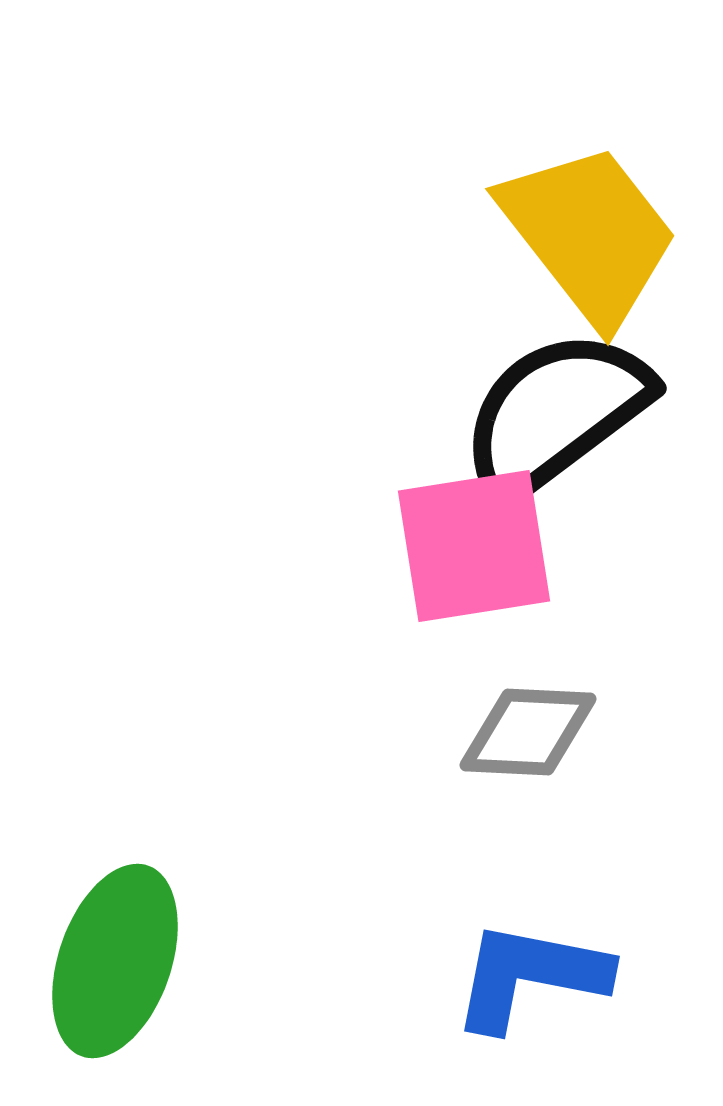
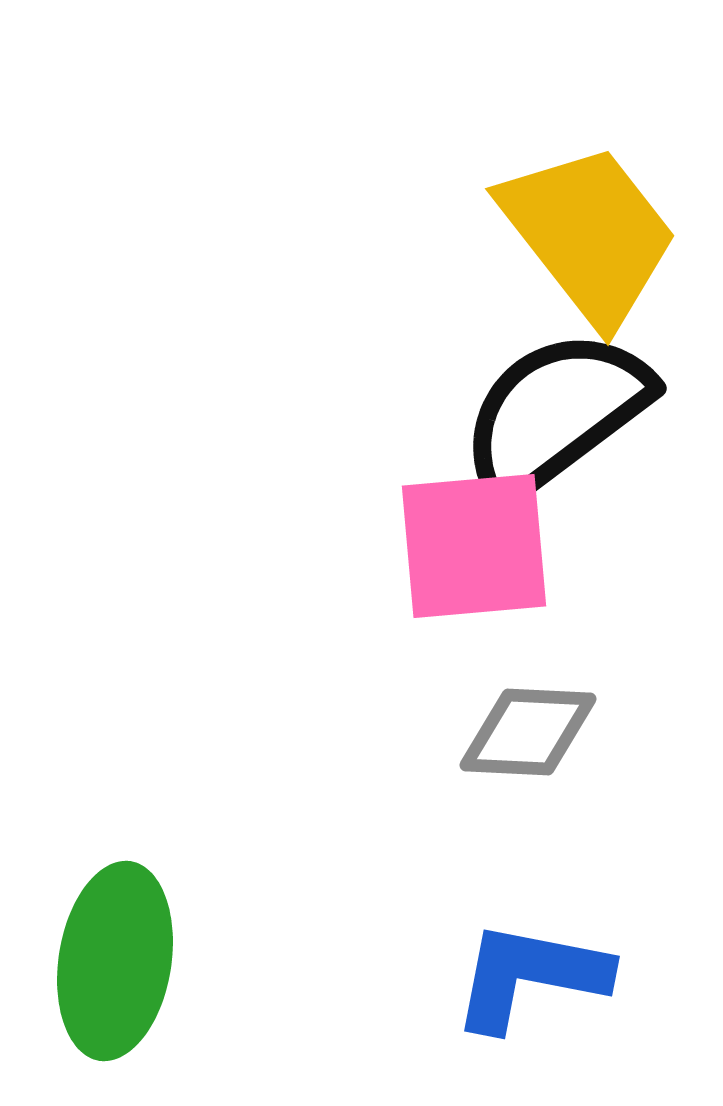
pink square: rotated 4 degrees clockwise
green ellipse: rotated 10 degrees counterclockwise
